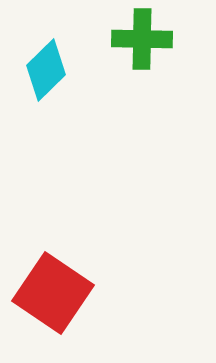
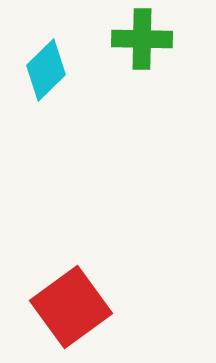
red square: moved 18 px right, 14 px down; rotated 20 degrees clockwise
